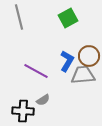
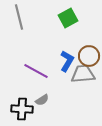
gray trapezoid: moved 1 px up
gray semicircle: moved 1 px left
black cross: moved 1 px left, 2 px up
